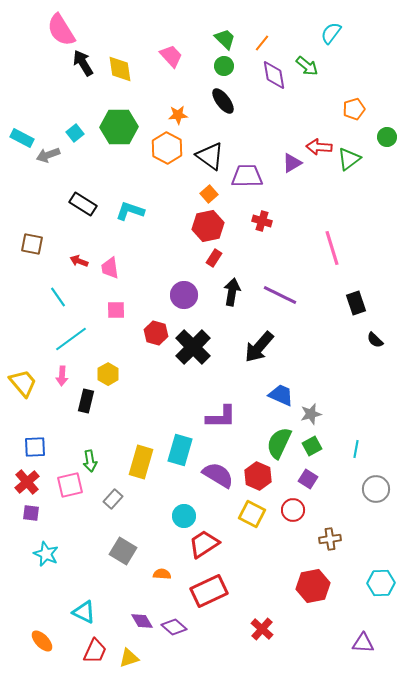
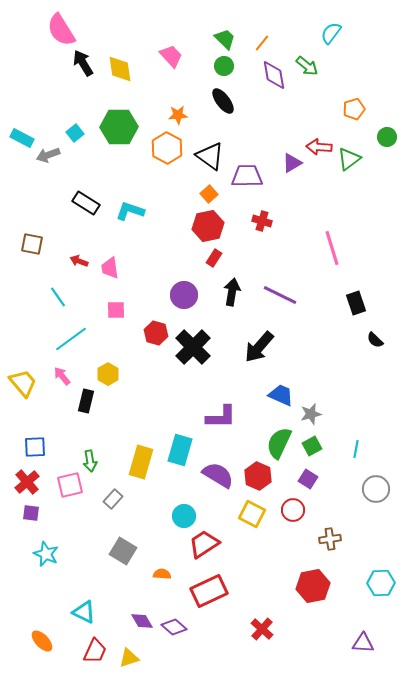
black rectangle at (83, 204): moved 3 px right, 1 px up
pink arrow at (62, 376): rotated 138 degrees clockwise
